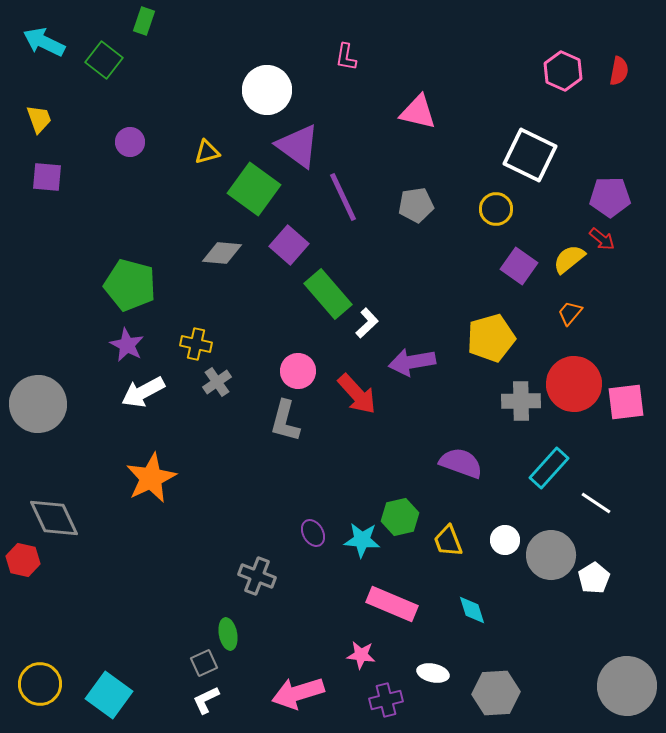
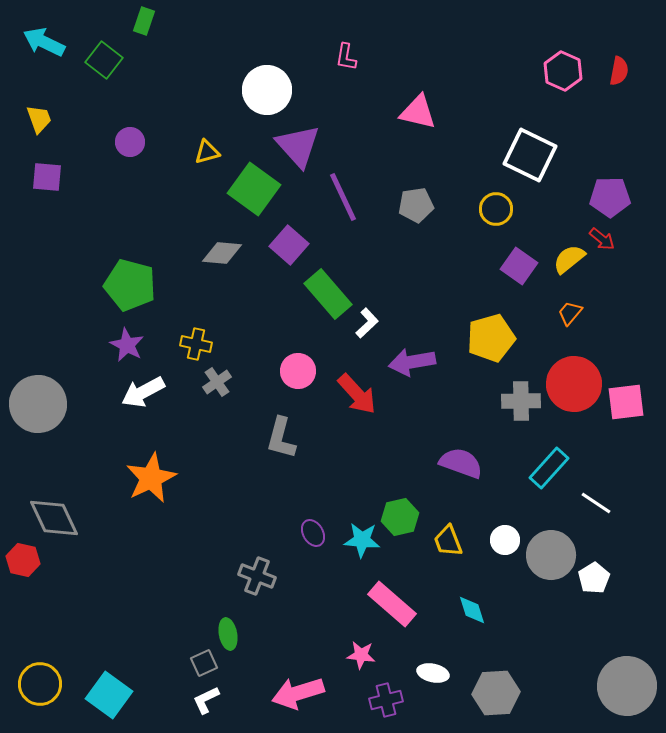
purple triangle at (298, 146): rotated 12 degrees clockwise
gray L-shape at (285, 421): moved 4 px left, 17 px down
pink rectangle at (392, 604): rotated 18 degrees clockwise
